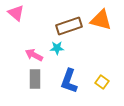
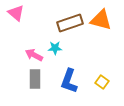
brown rectangle: moved 1 px right, 3 px up
cyan star: moved 2 px left
